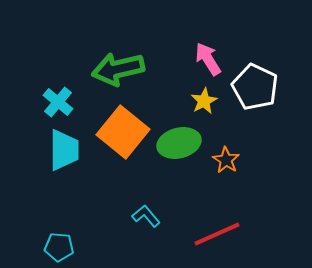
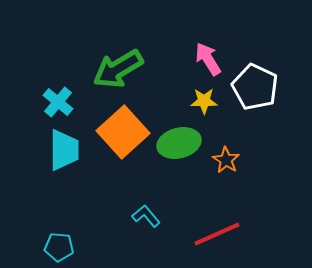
green arrow: rotated 18 degrees counterclockwise
yellow star: rotated 28 degrees clockwise
orange square: rotated 9 degrees clockwise
